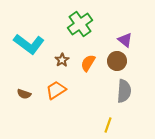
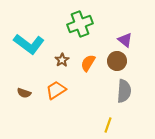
green cross: rotated 15 degrees clockwise
brown semicircle: moved 1 px up
